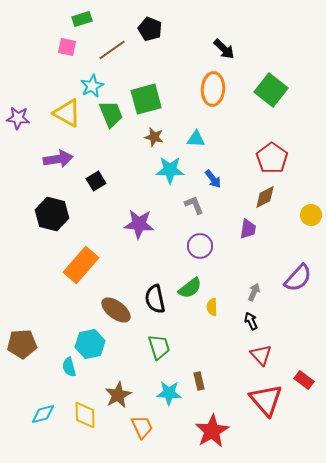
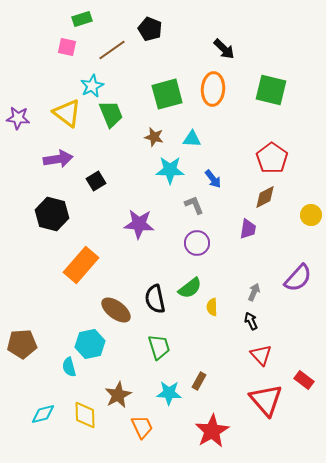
green square at (271, 90): rotated 24 degrees counterclockwise
green square at (146, 99): moved 21 px right, 5 px up
yellow triangle at (67, 113): rotated 8 degrees clockwise
cyan triangle at (196, 139): moved 4 px left
purple circle at (200, 246): moved 3 px left, 3 px up
brown rectangle at (199, 381): rotated 42 degrees clockwise
